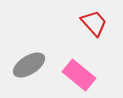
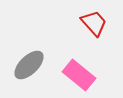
gray ellipse: rotated 12 degrees counterclockwise
